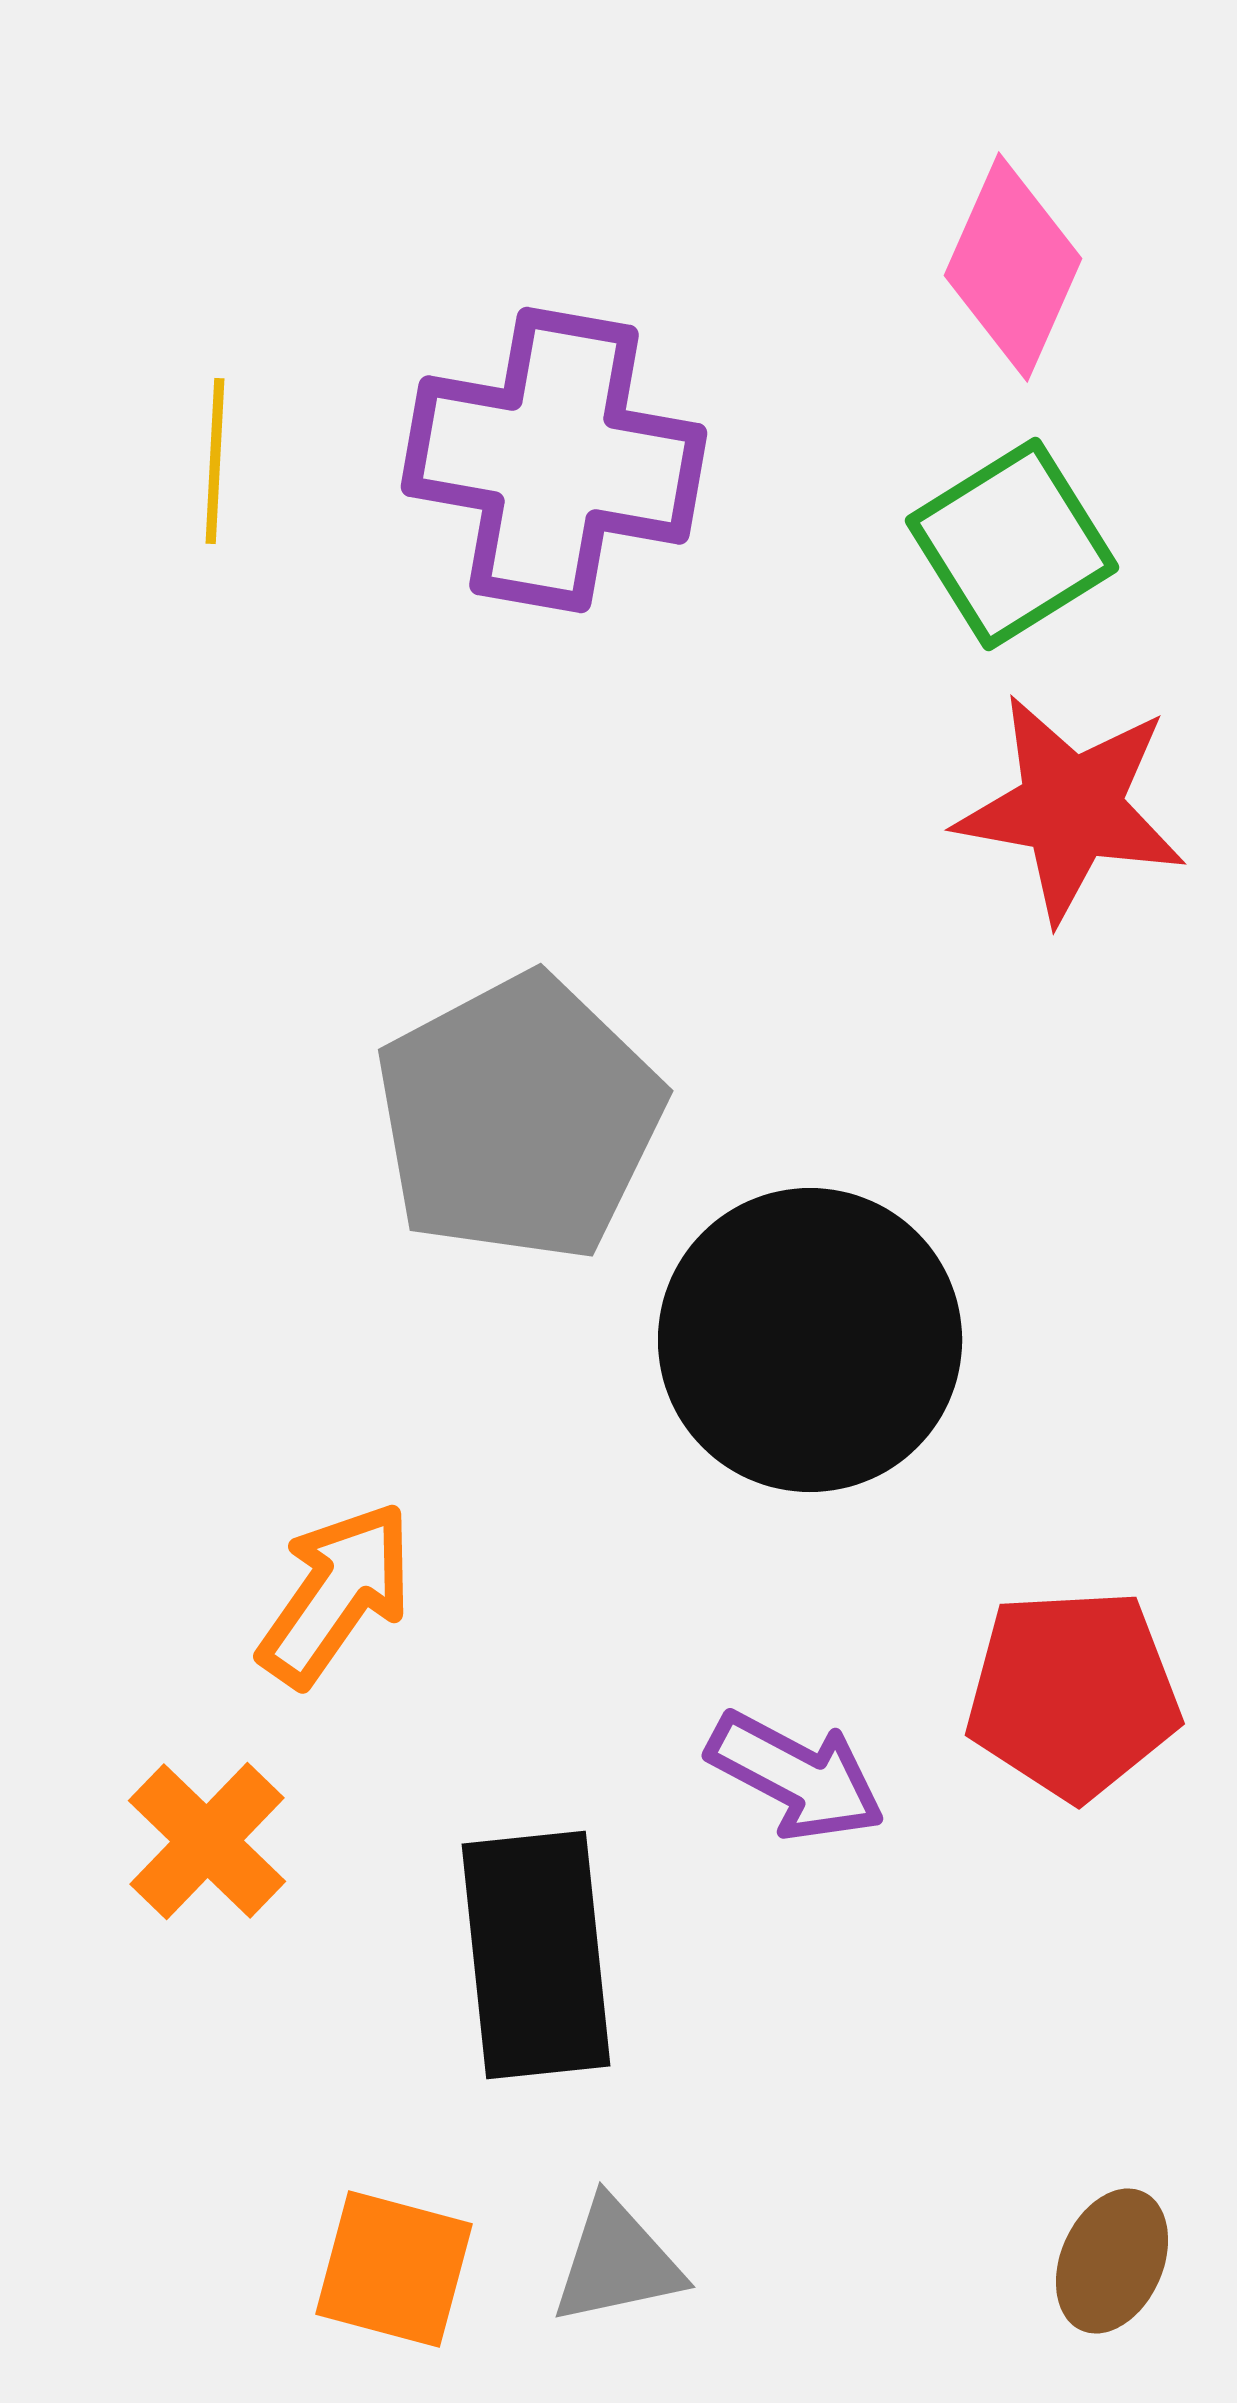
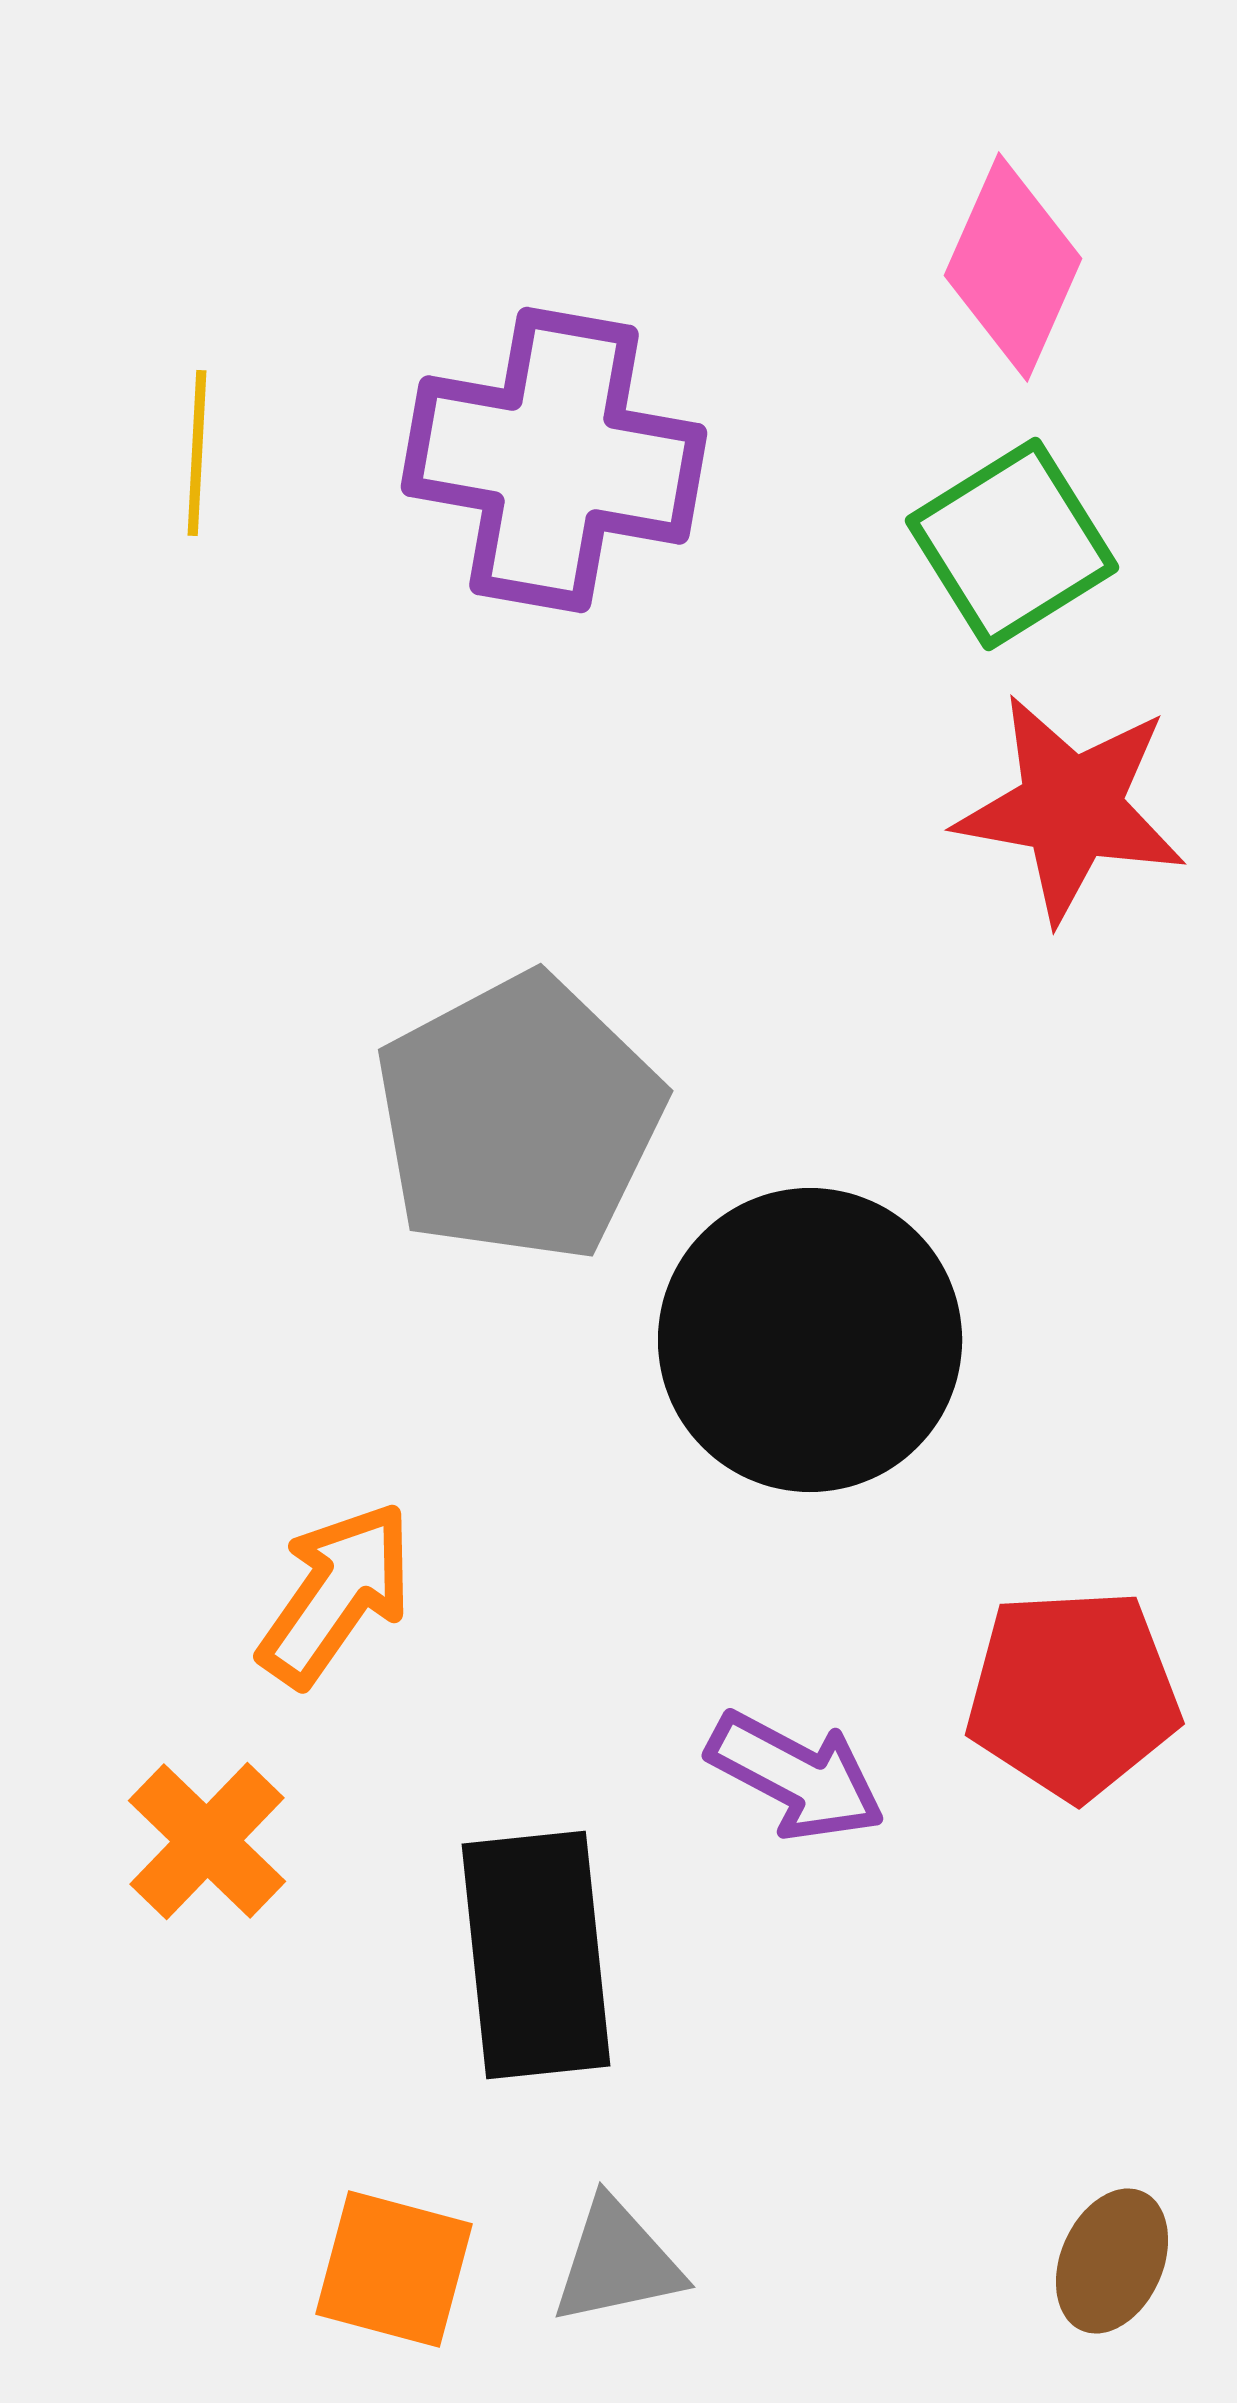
yellow line: moved 18 px left, 8 px up
